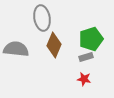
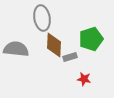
brown diamond: rotated 20 degrees counterclockwise
gray rectangle: moved 16 px left
